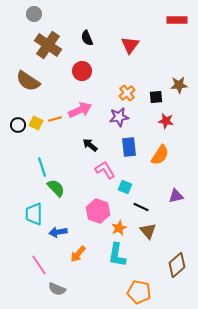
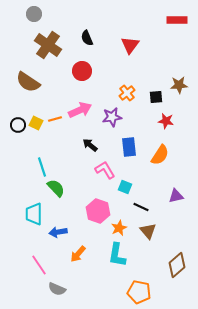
brown semicircle: moved 1 px down
purple star: moved 7 px left
